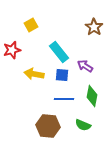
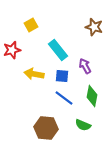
brown star: rotated 18 degrees counterclockwise
cyan rectangle: moved 1 px left, 2 px up
purple arrow: rotated 28 degrees clockwise
blue square: moved 1 px down
blue line: moved 1 px up; rotated 36 degrees clockwise
brown hexagon: moved 2 px left, 2 px down
